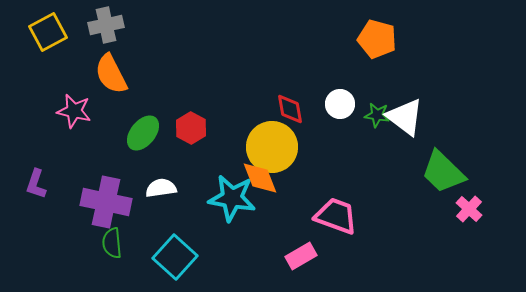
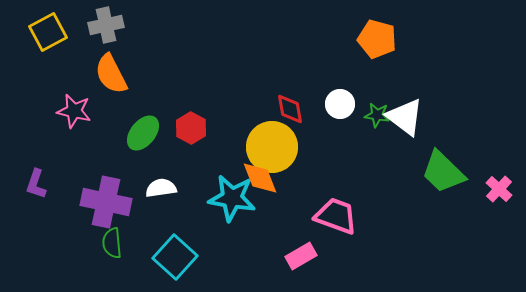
pink cross: moved 30 px right, 20 px up
